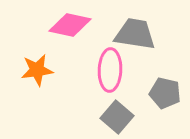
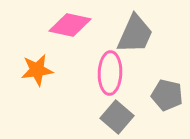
gray trapezoid: rotated 105 degrees clockwise
pink ellipse: moved 3 px down
gray pentagon: moved 2 px right, 2 px down
